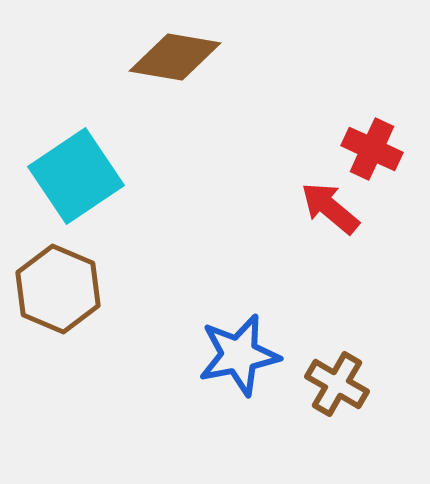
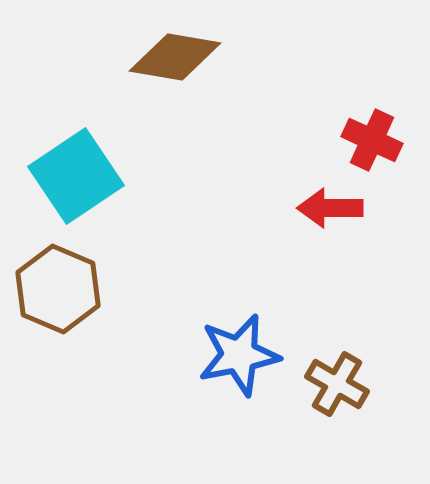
red cross: moved 9 px up
red arrow: rotated 40 degrees counterclockwise
